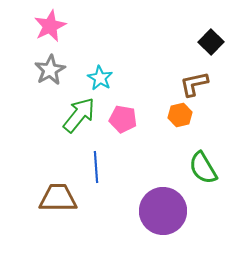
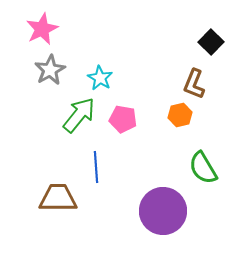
pink star: moved 8 px left, 3 px down
brown L-shape: rotated 56 degrees counterclockwise
